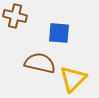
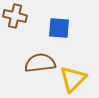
blue square: moved 5 px up
brown semicircle: rotated 20 degrees counterclockwise
